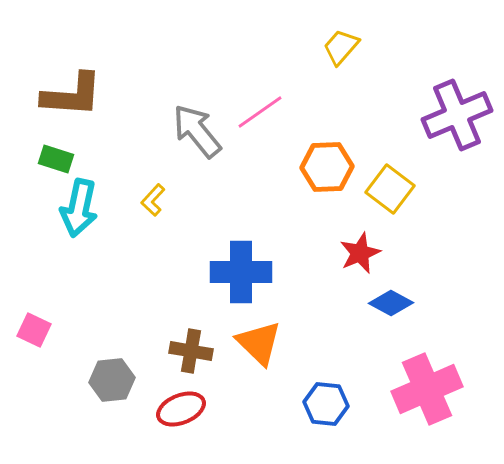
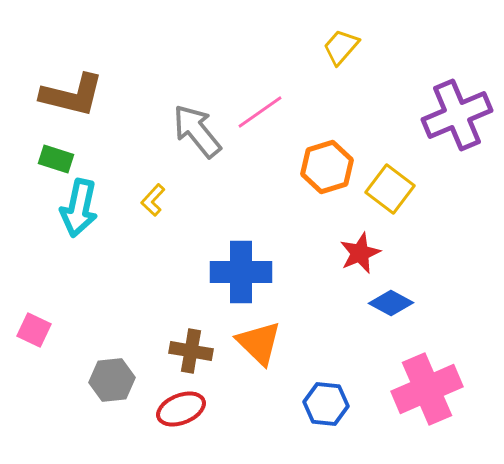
brown L-shape: rotated 10 degrees clockwise
orange hexagon: rotated 15 degrees counterclockwise
